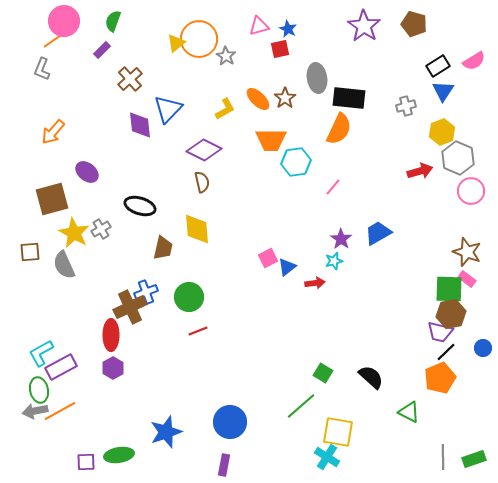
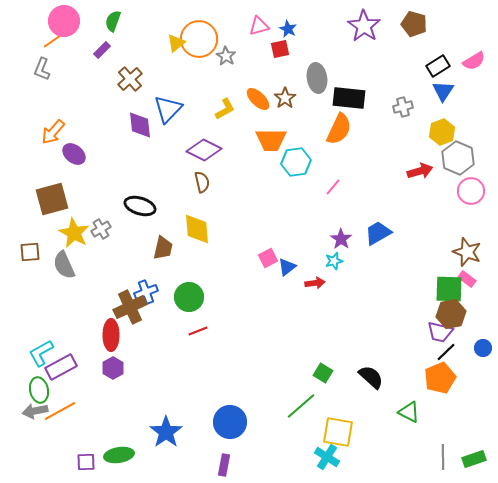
gray cross at (406, 106): moved 3 px left, 1 px down
purple ellipse at (87, 172): moved 13 px left, 18 px up
blue star at (166, 432): rotated 16 degrees counterclockwise
